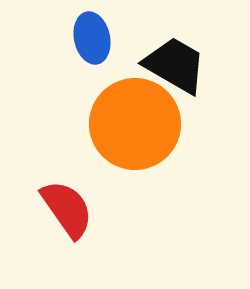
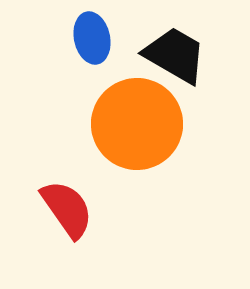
black trapezoid: moved 10 px up
orange circle: moved 2 px right
